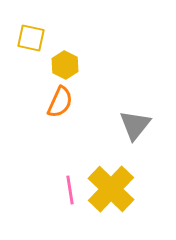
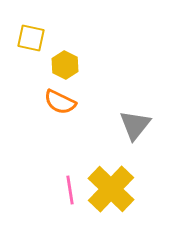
orange semicircle: rotated 92 degrees clockwise
